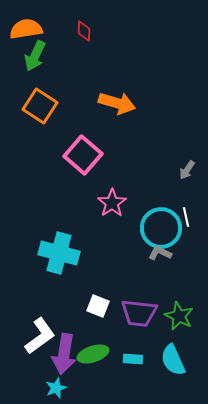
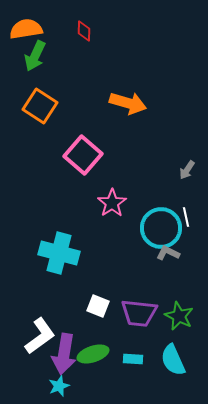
orange arrow: moved 11 px right
gray L-shape: moved 8 px right
cyan star: moved 3 px right, 2 px up
